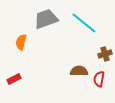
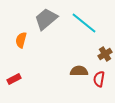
gray trapezoid: rotated 20 degrees counterclockwise
orange semicircle: moved 2 px up
brown cross: rotated 16 degrees counterclockwise
